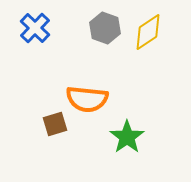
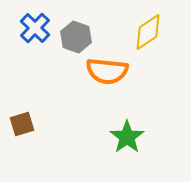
gray hexagon: moved 29 px left, 9 px down
orange semicircle: moved 20 px right, 28 px up
brown square: moved 33 px left
